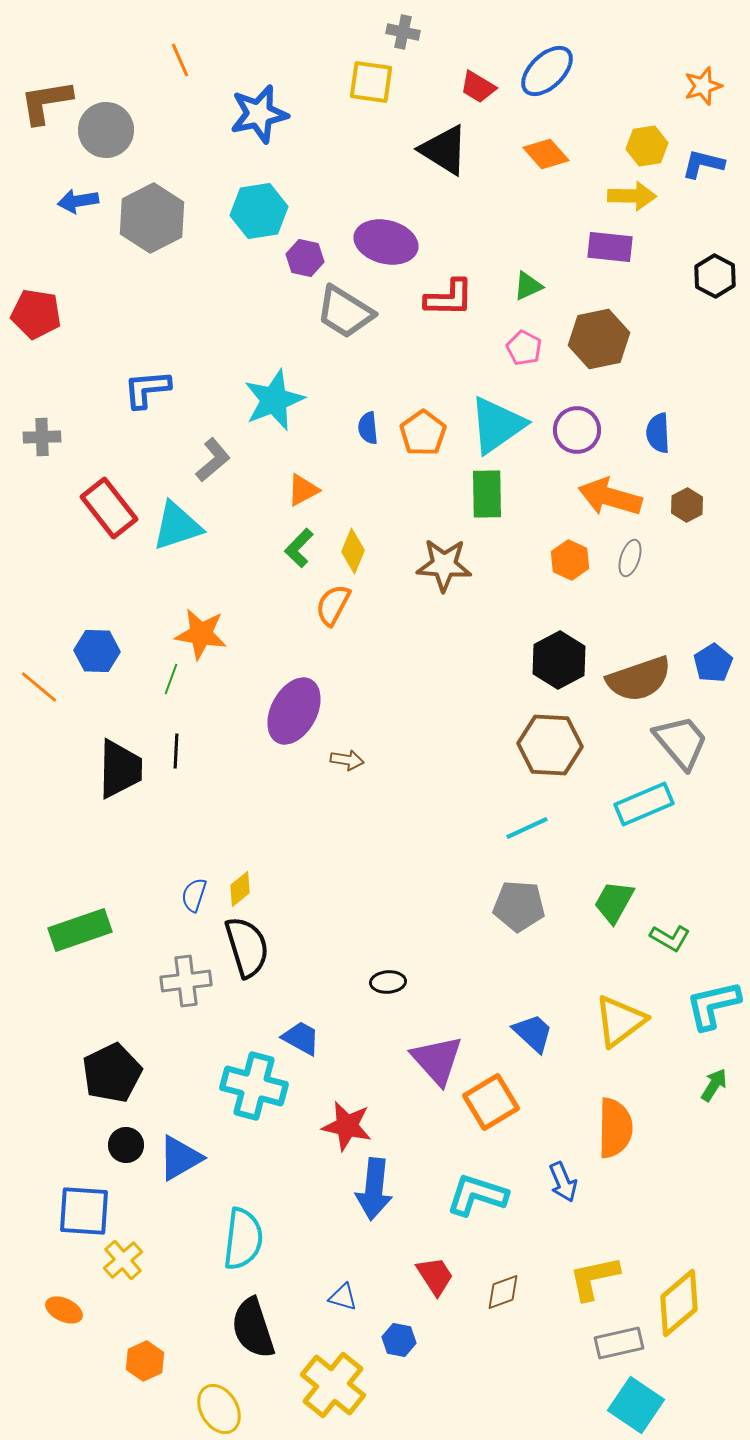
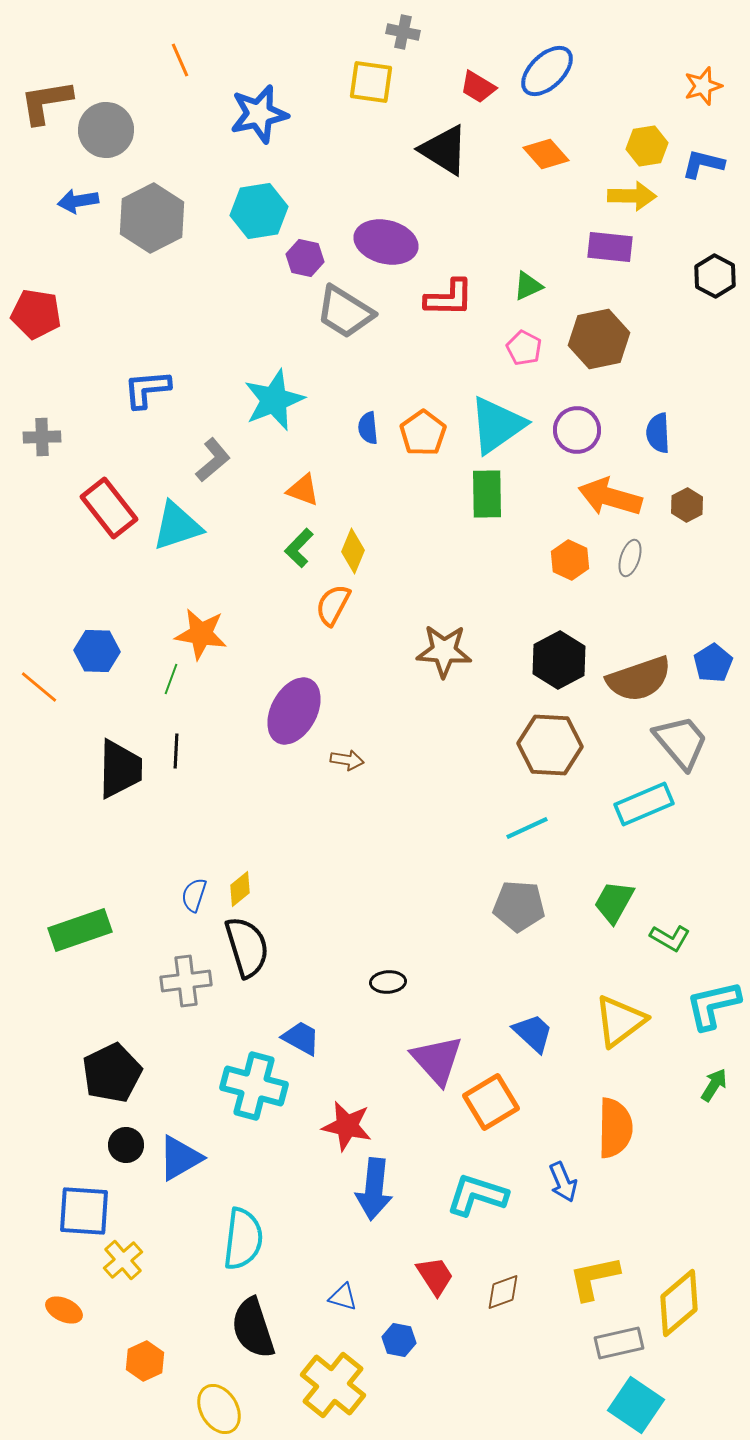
orange triangle at (303, 490): rotated 48 degrees clockwise
brown star at (444, 565): moved 86 px down
